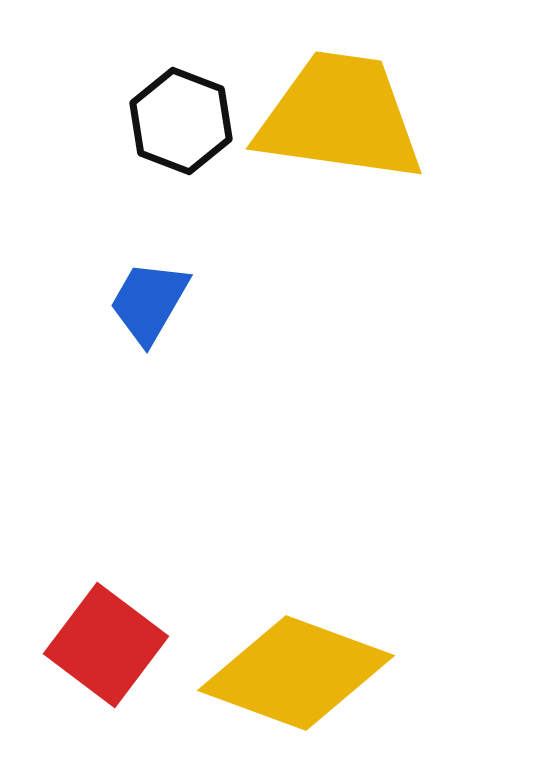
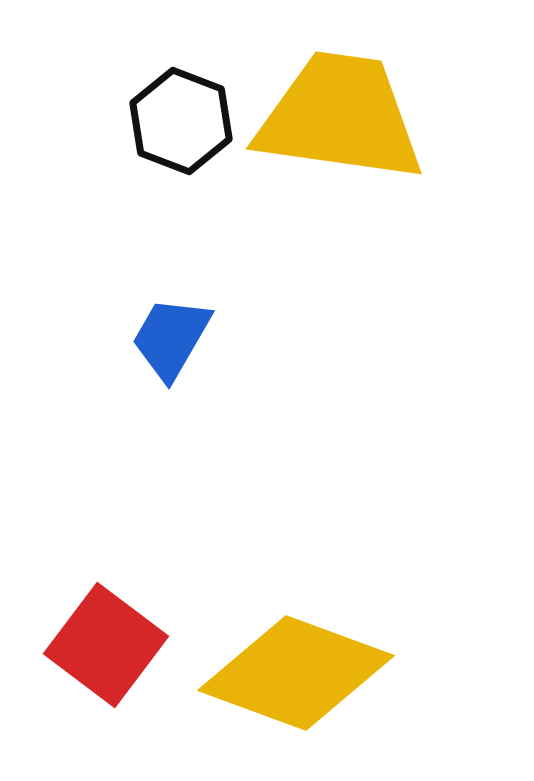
blue trapezoid: moved 22 px right, 36 px down
